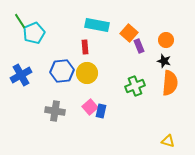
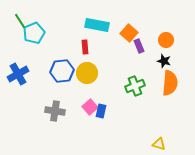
blue cross: moved 3 px left, 1 px up
yellow triangle: moved 9 px left, 3 px down
